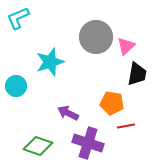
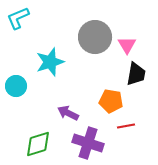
gray circle: moved 1 px left
pink triangle: moved 1 px right, 1 px up; rotated 18 degrees counterclockwise
black trapezoid: moved 1 px left
orange pentagon: moved 1 px left, 2 px up
green diamond: moved 2 px up; rotated 36 degrees counterclockwise
